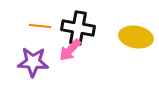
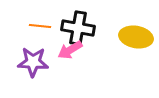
pink arrow: rotated 15 degrees clockwise
